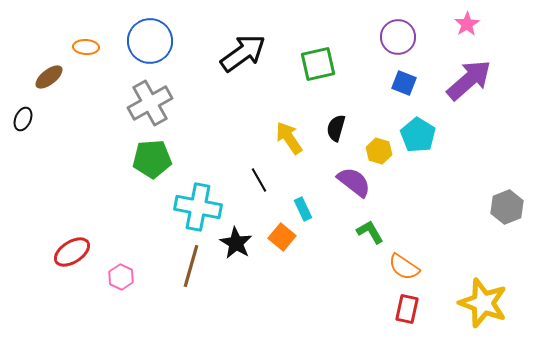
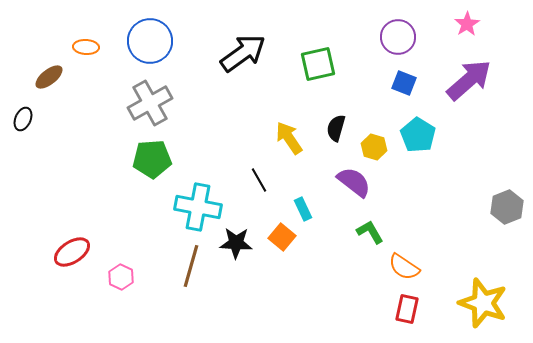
yellow hexagon: moved 5 px left, 4 px up
black star: rotated 28 degrees counterclockwise
